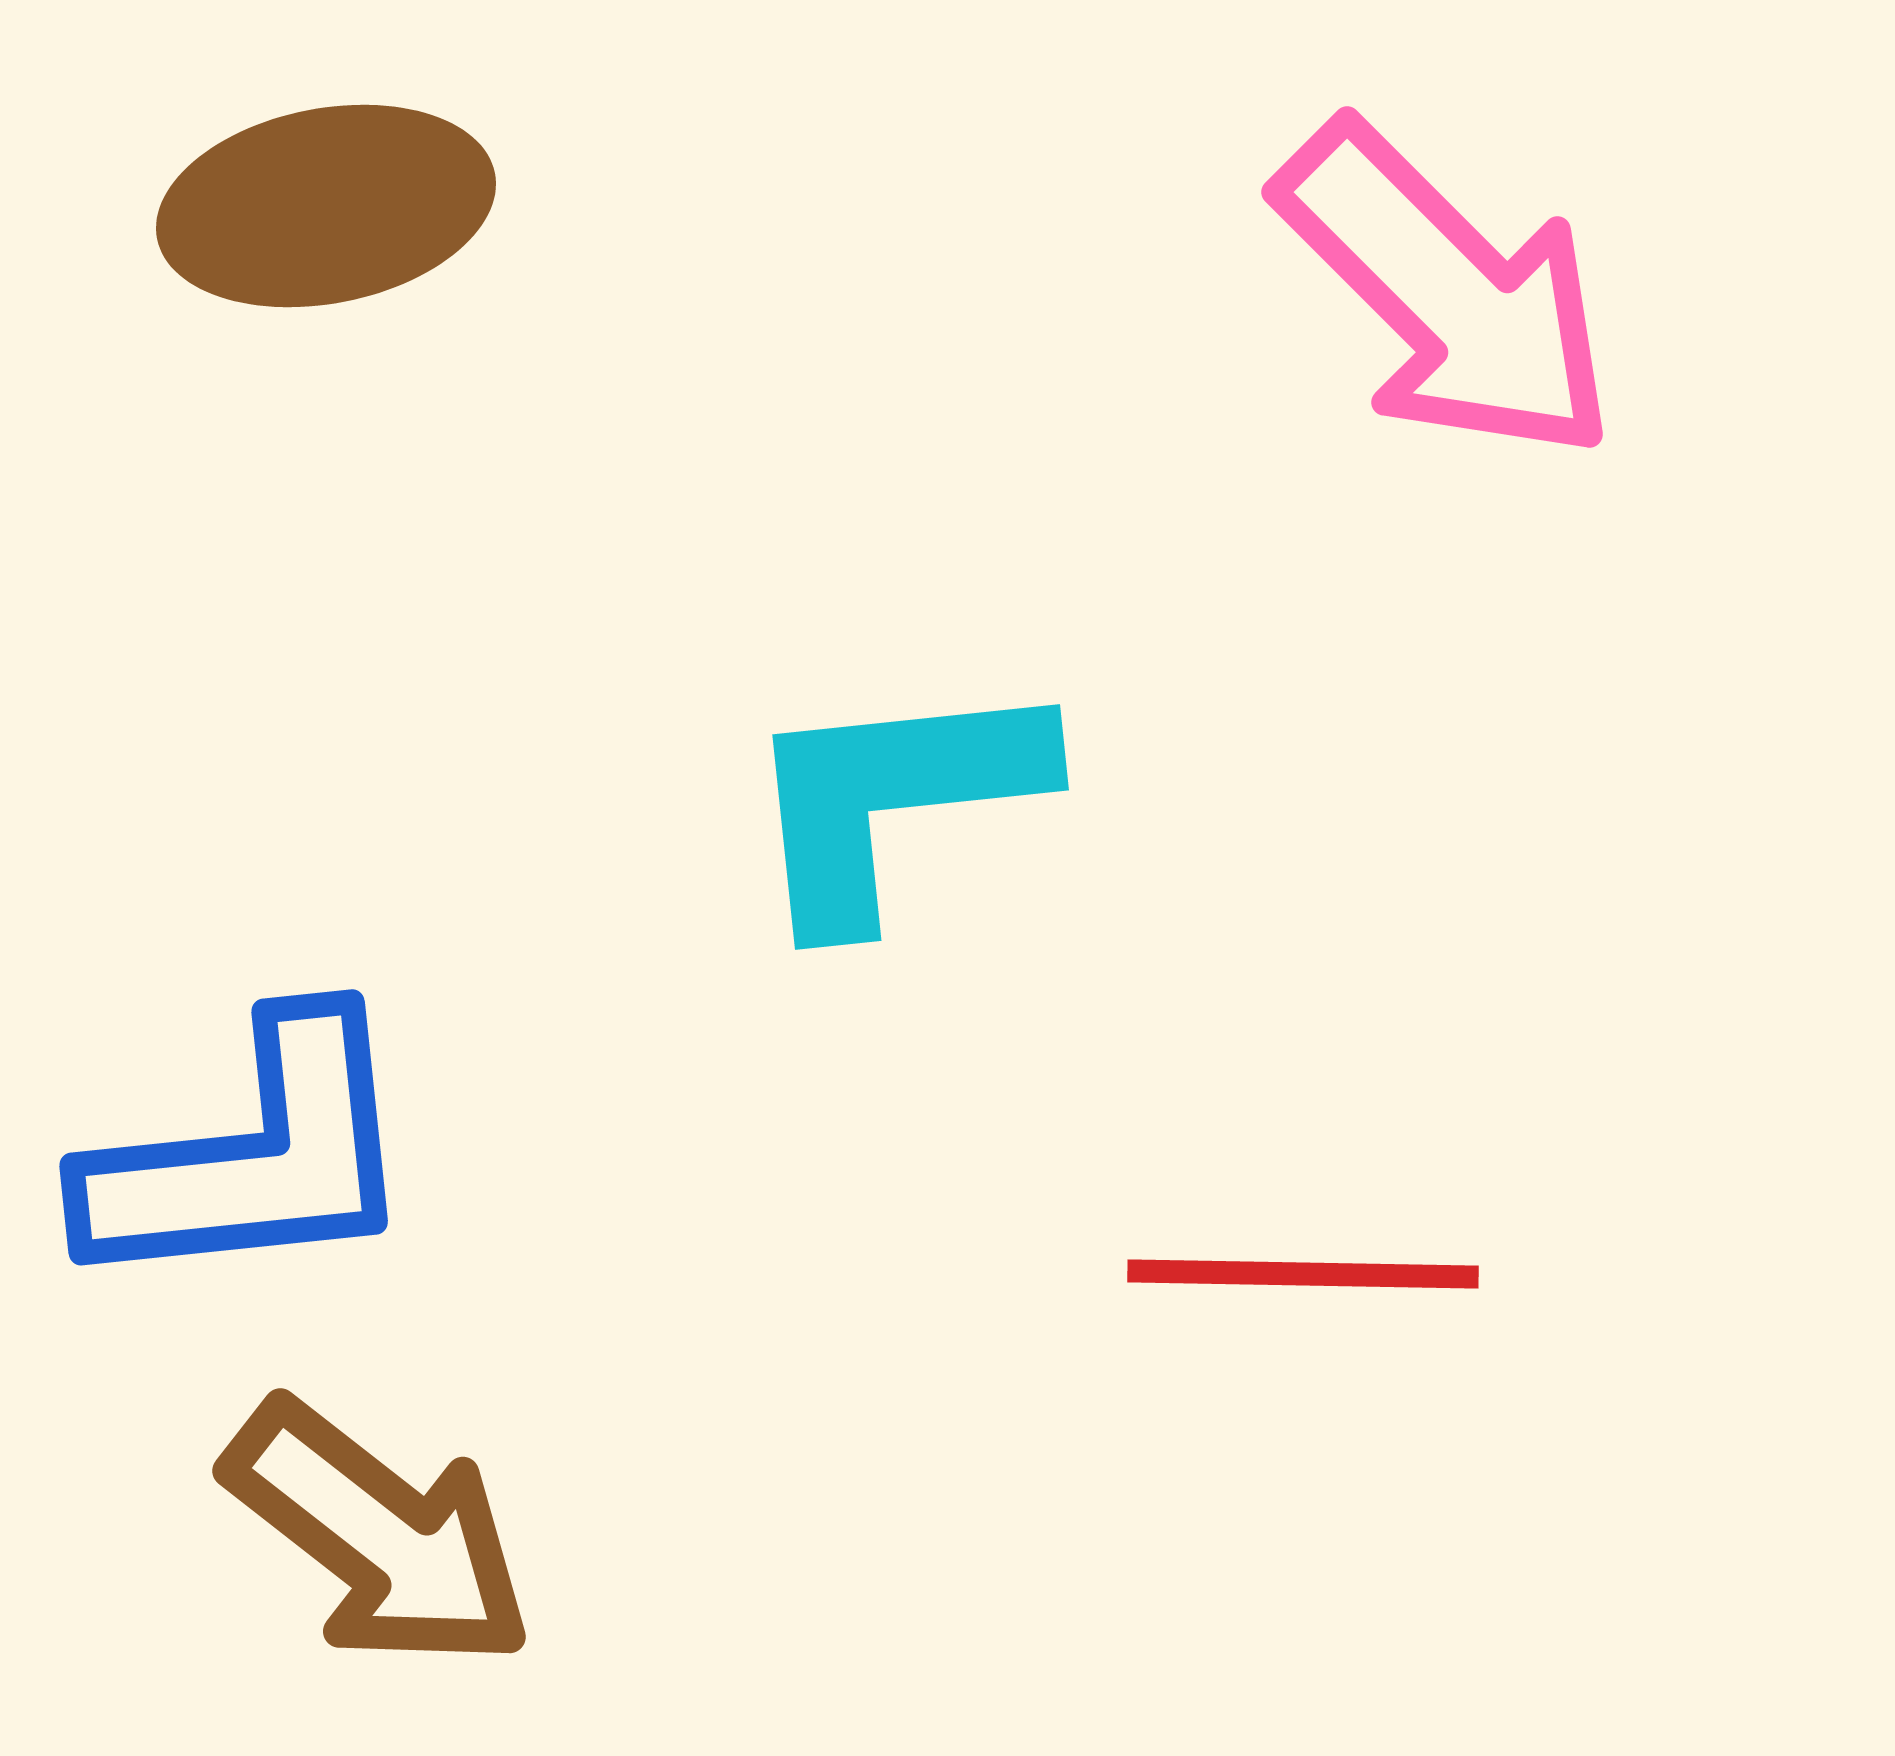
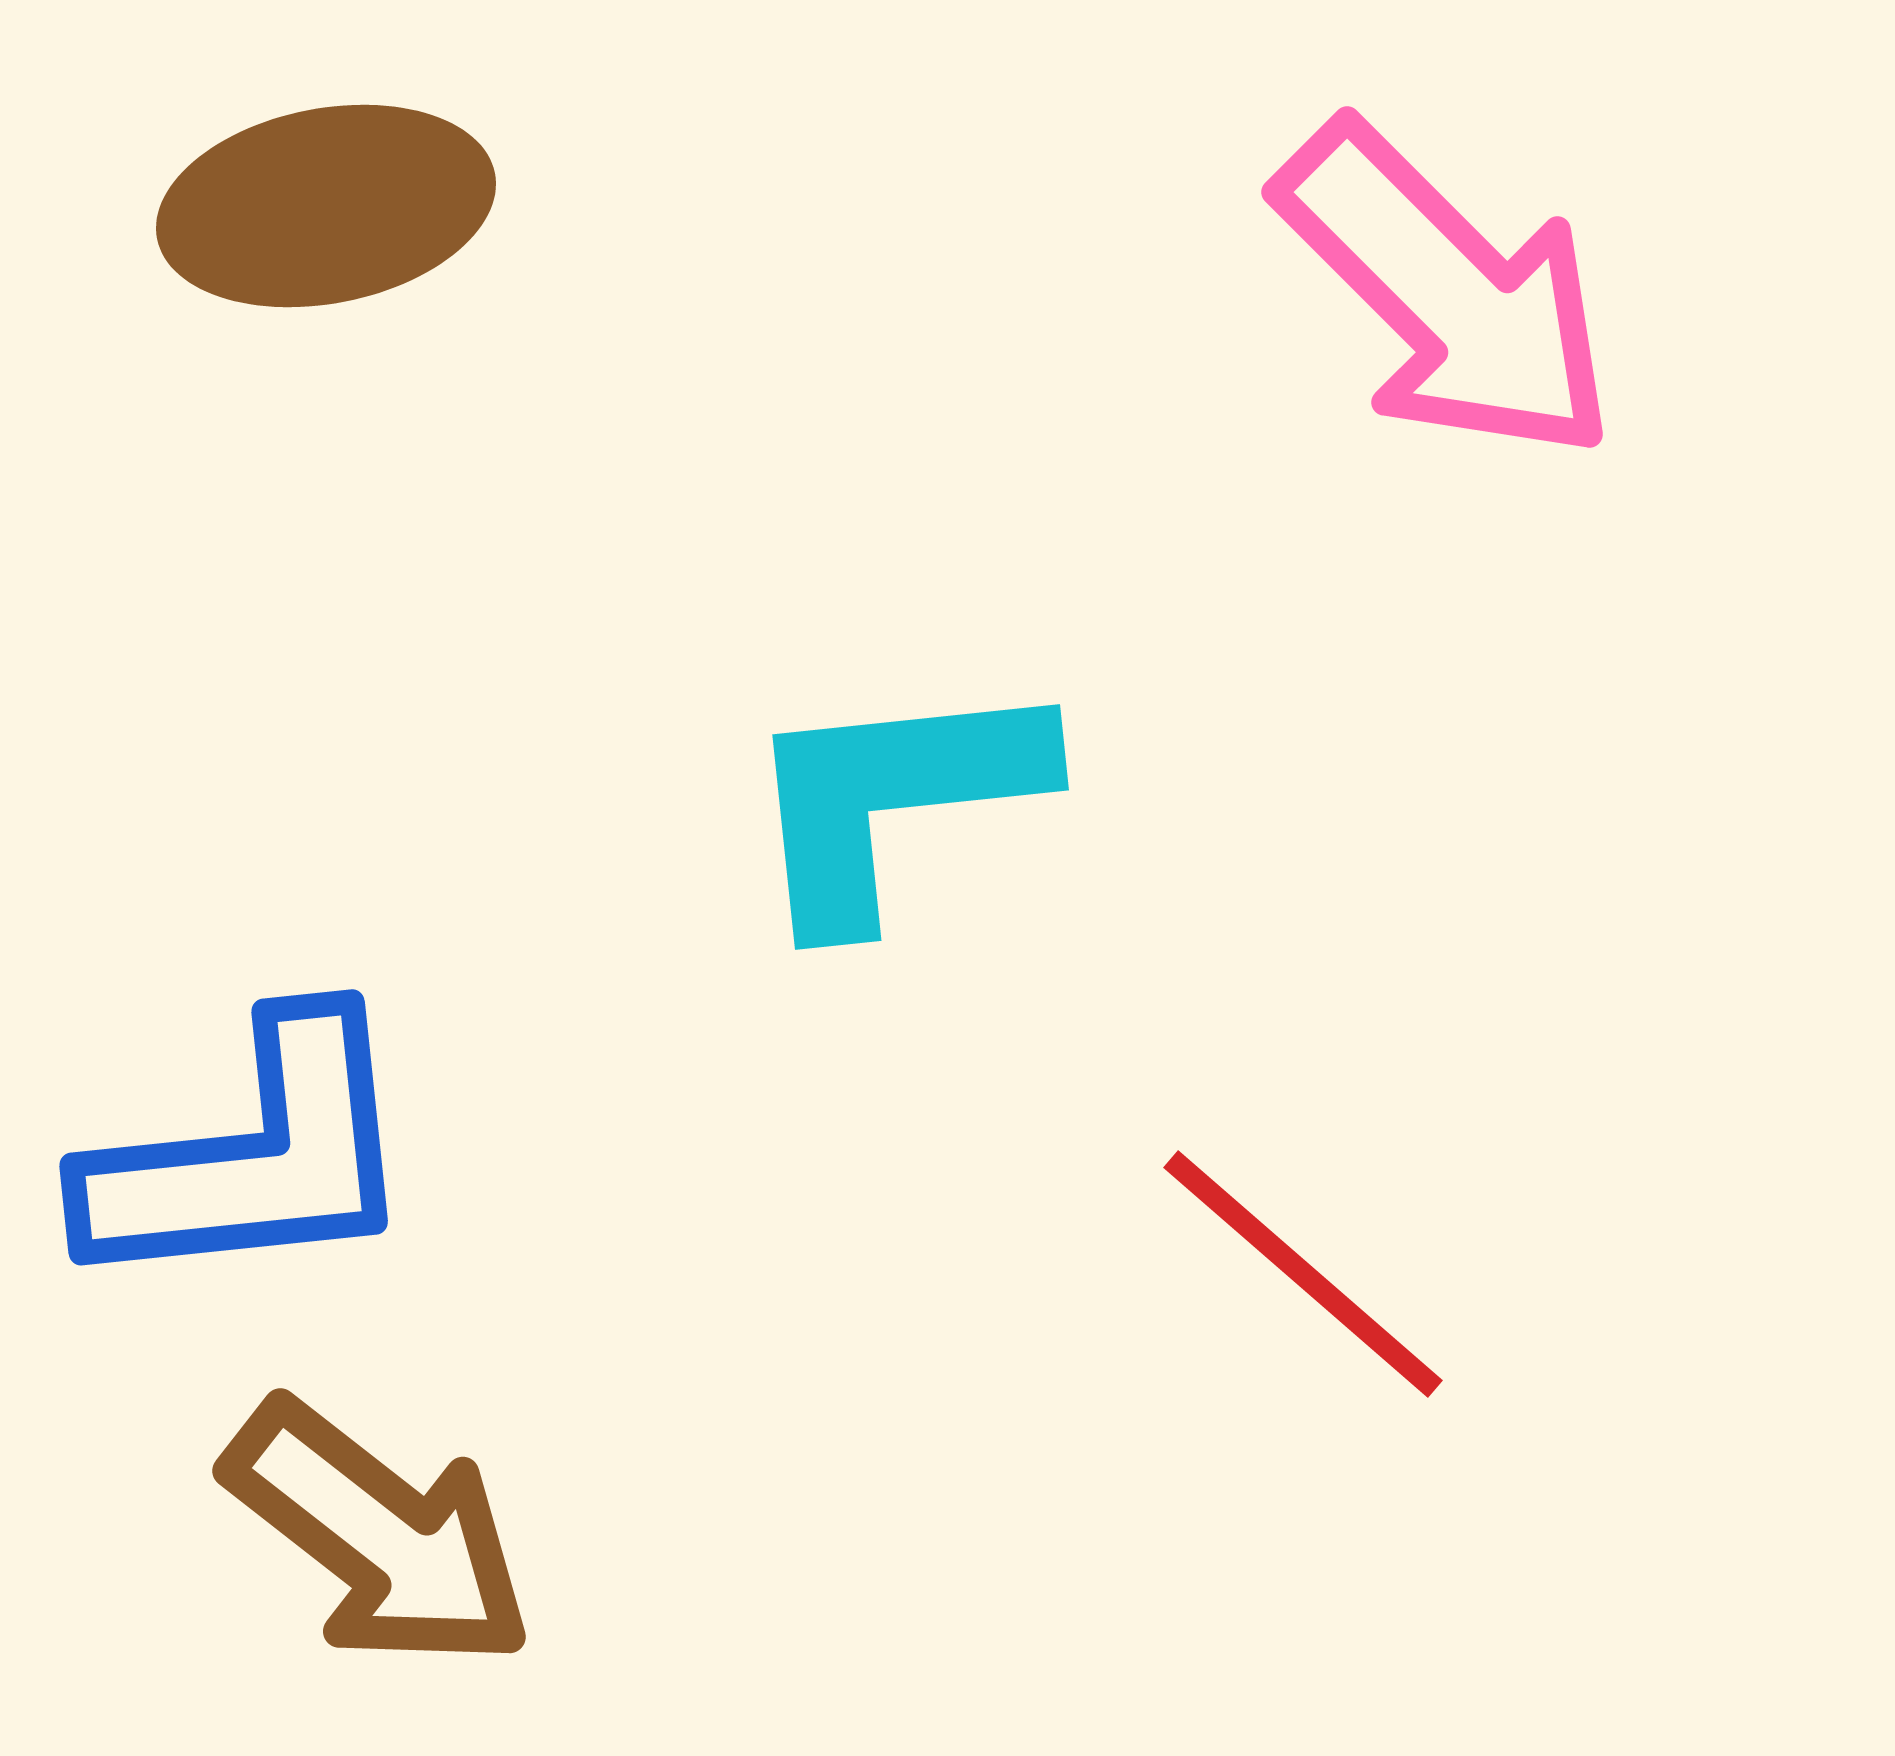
red line: rotated 40 degrees clockwise
